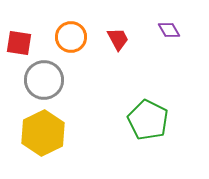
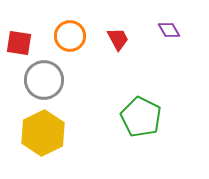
orange circle: moved 1 px left, 1 px up
green pentagon: moved 7 px left, 3 px up
